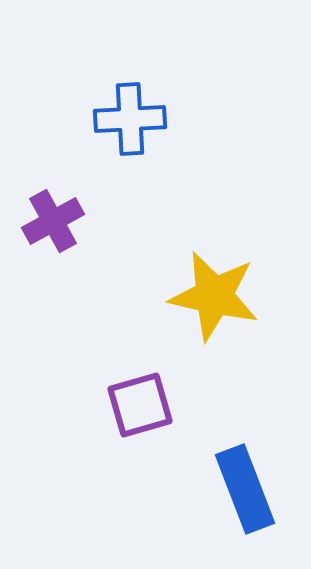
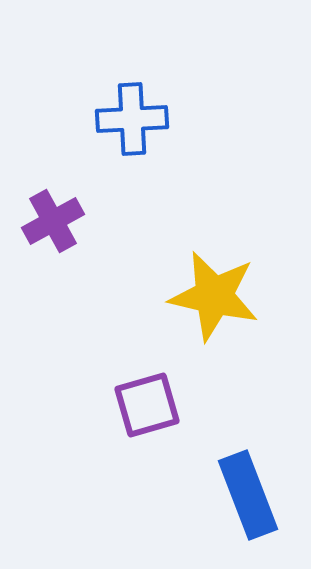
blue cross: moved 2 px right
purple square: moved 7 px right
blue rectangle: moved 3 px right, 6 px down
